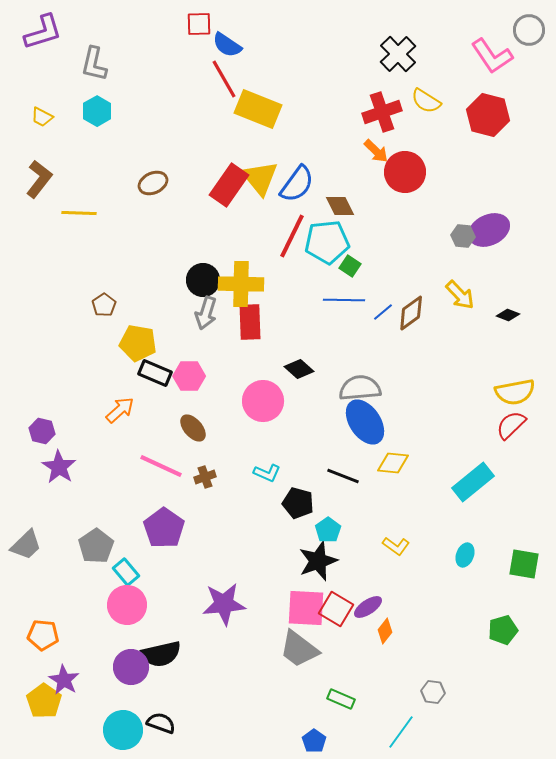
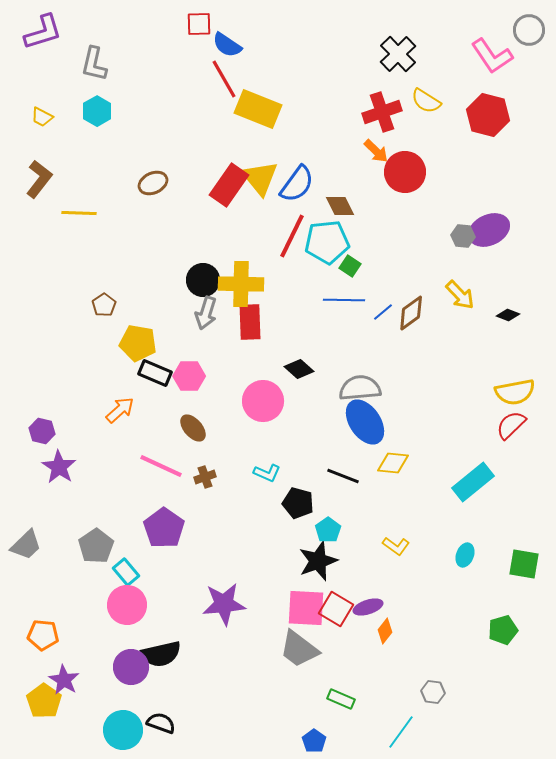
purple ellipse at (368, 607): rotated 16 degrees clockwise
